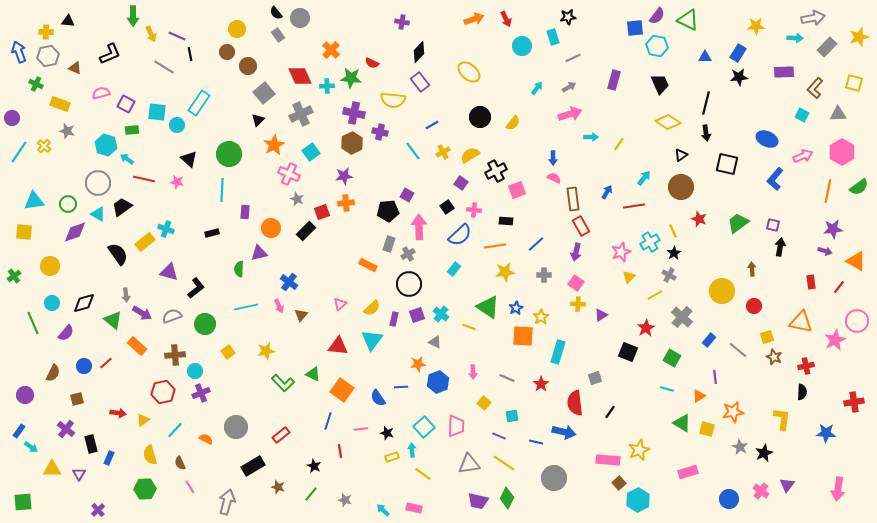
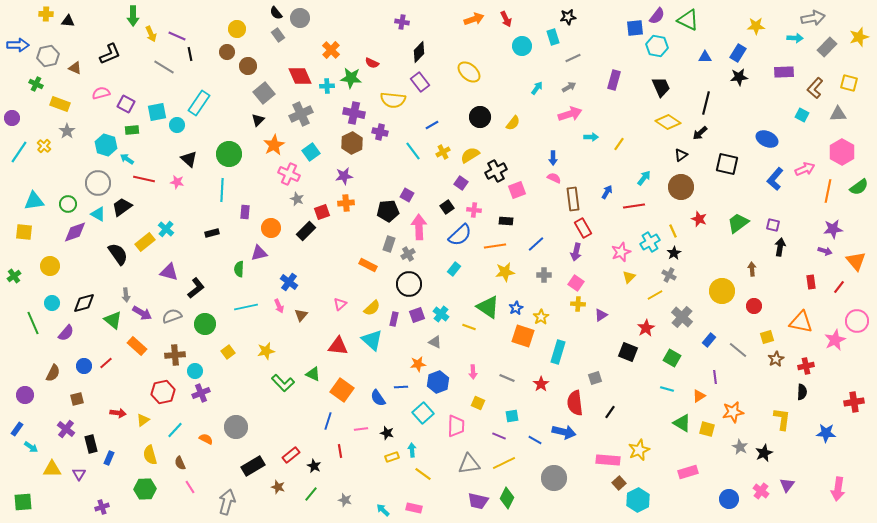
yellow cross at (46, 32): moved 18 px up
blue arrow at (19, 52): moved 1 px left, 7 px up; rotated 110 degrees clockwise
yellow square at (854, 83): moved 5 px left
black trapezoid at (660, 84): moved 1 px right, 3 px down
cyan square at (157, 112): rotated 18 degrees counterclockwise
gray star at (67, 131): rotated 21 degrees clockwise
black arrow at (706, 133): moved 6 px left; rotated 56 degrees clockwise
pink arrow at (803, 156): moved 2 px right, 13 px down
red rectangle at (581, 226): moved 2 px right, 2 px down
cyan cross at (166, 229): rotated 21 degrees clockwise
orange triangle at (856, 261): rotated 20 degrees clockwise
orange square at (523, 336): rotated 15 degrees clockwise
cyan triangle at (372, 340): rotated 25 degrees counterclockwise
brown star at (774, 357): moved 2 px right, 2 px down; rotated 21 degrees clockwise
yellow square at (484, 403): moved 6 px left; rotated 16 degrees counterclockwise
cyan square at (424, 427): moved 1 px left, 14 px up
blue rectangle at (19, 431): moved 2 px left, 2 px up
red rectangle at (281, 435): moved 10 px right, 20 px down
blue line at (536, 442): moved 1 px left, 2 px up; rotated 16 degrees clockwise
yellow line at (504, 463): rotated 60 degrees counterclockwise
purple cross at (98, 510): moved 4 px right, 3 px up; rotated 24 degrees clockwise
